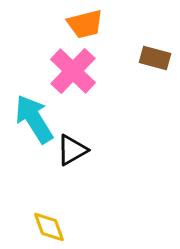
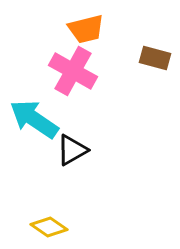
orange trapezoid: moved 1 px right, 5 px down
pink cross: rotated 15 degrees counterclockwise
cyan arrow: rotated 24 degrees counterclockwise
yellow diamond: rotated 36 degrees counterclockwise
